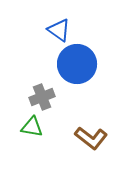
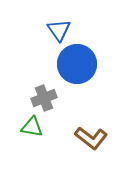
blue triangle: rotated 20 degrees clockwise
gray cross: moved 2 px right, 1 px down
